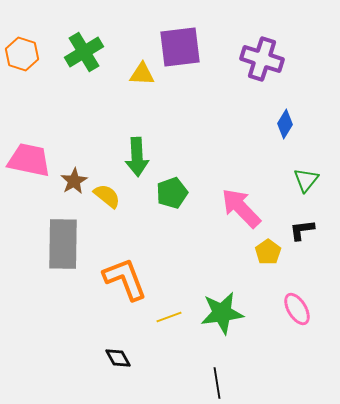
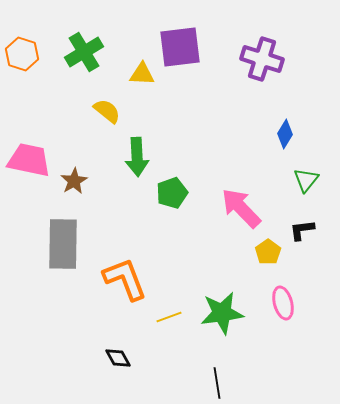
blue diamond: moved 10 px down
yellow semicircle: moved 85 px up
pink ellipse: moved 14 px left, 6 px up; rotated 16 degrees clockwise
